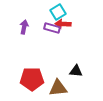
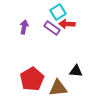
red arrow: moved 4 px right
purple rectangle: rotated 21 degrees clockwise
red pentagon: rotated 30 degrees counterclockwise
